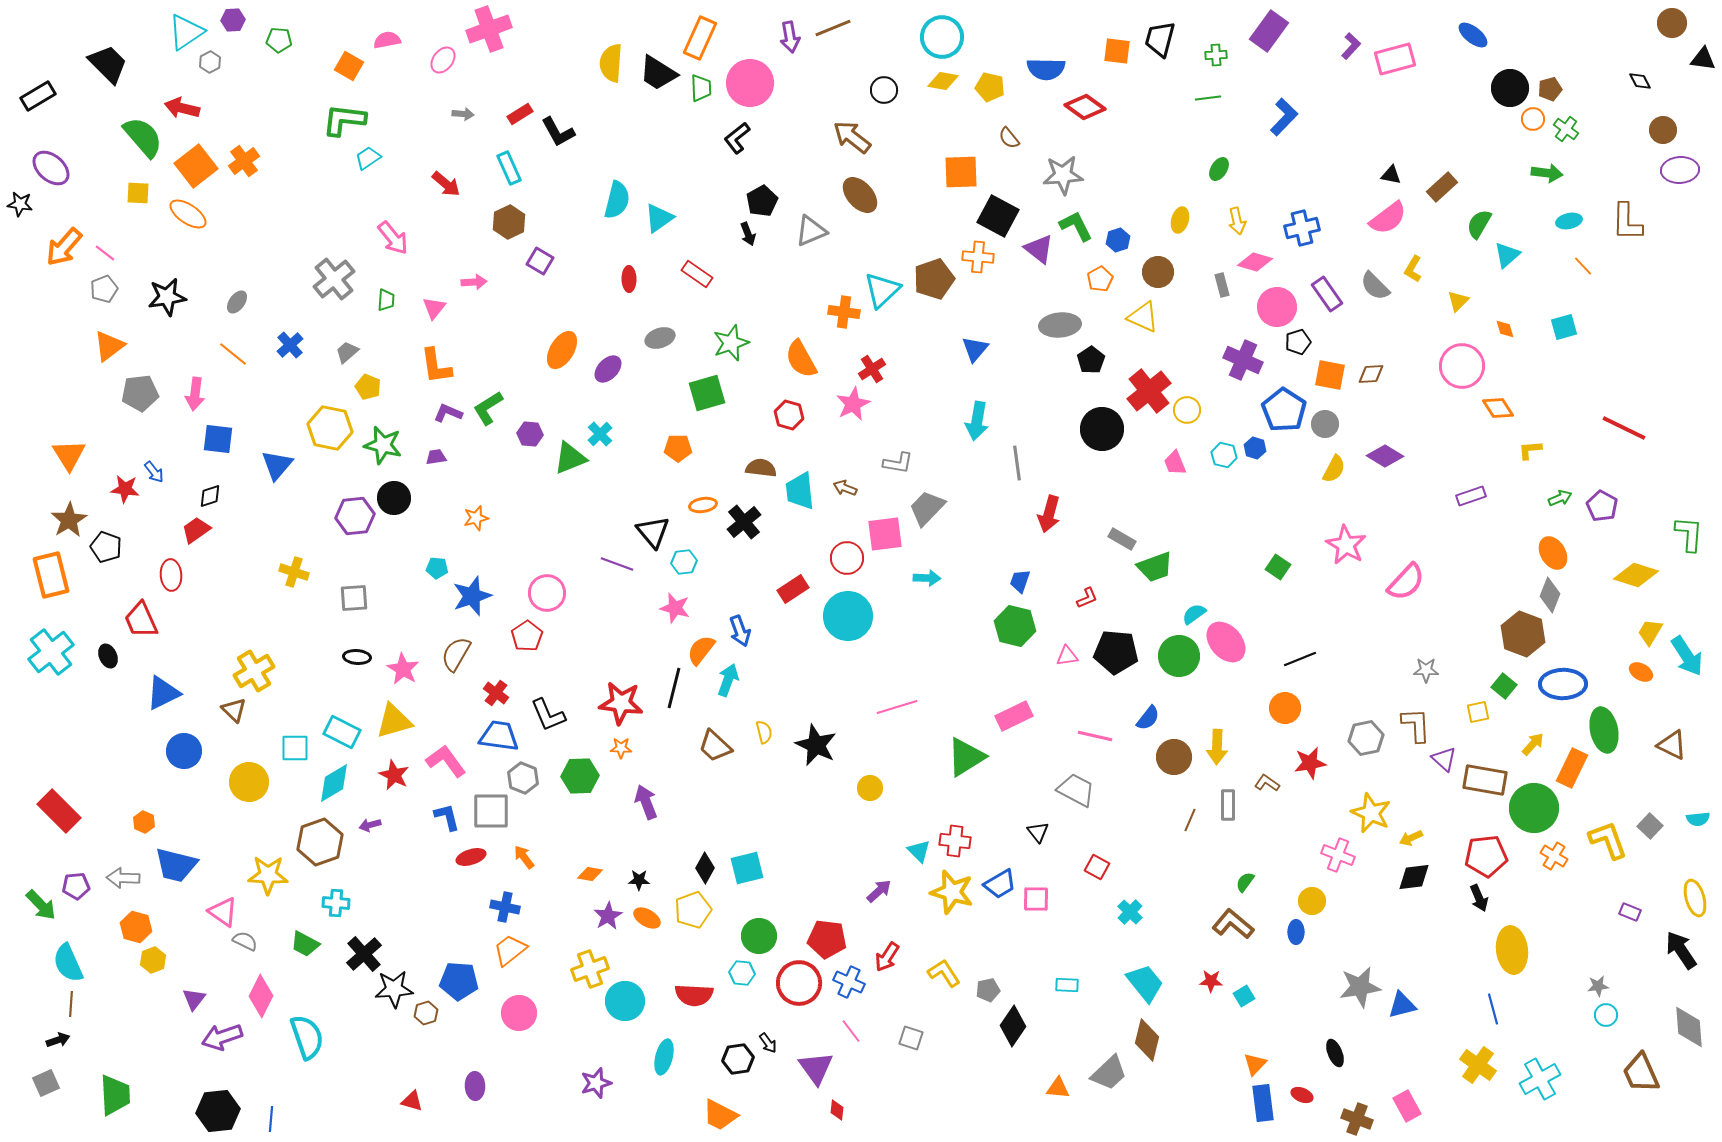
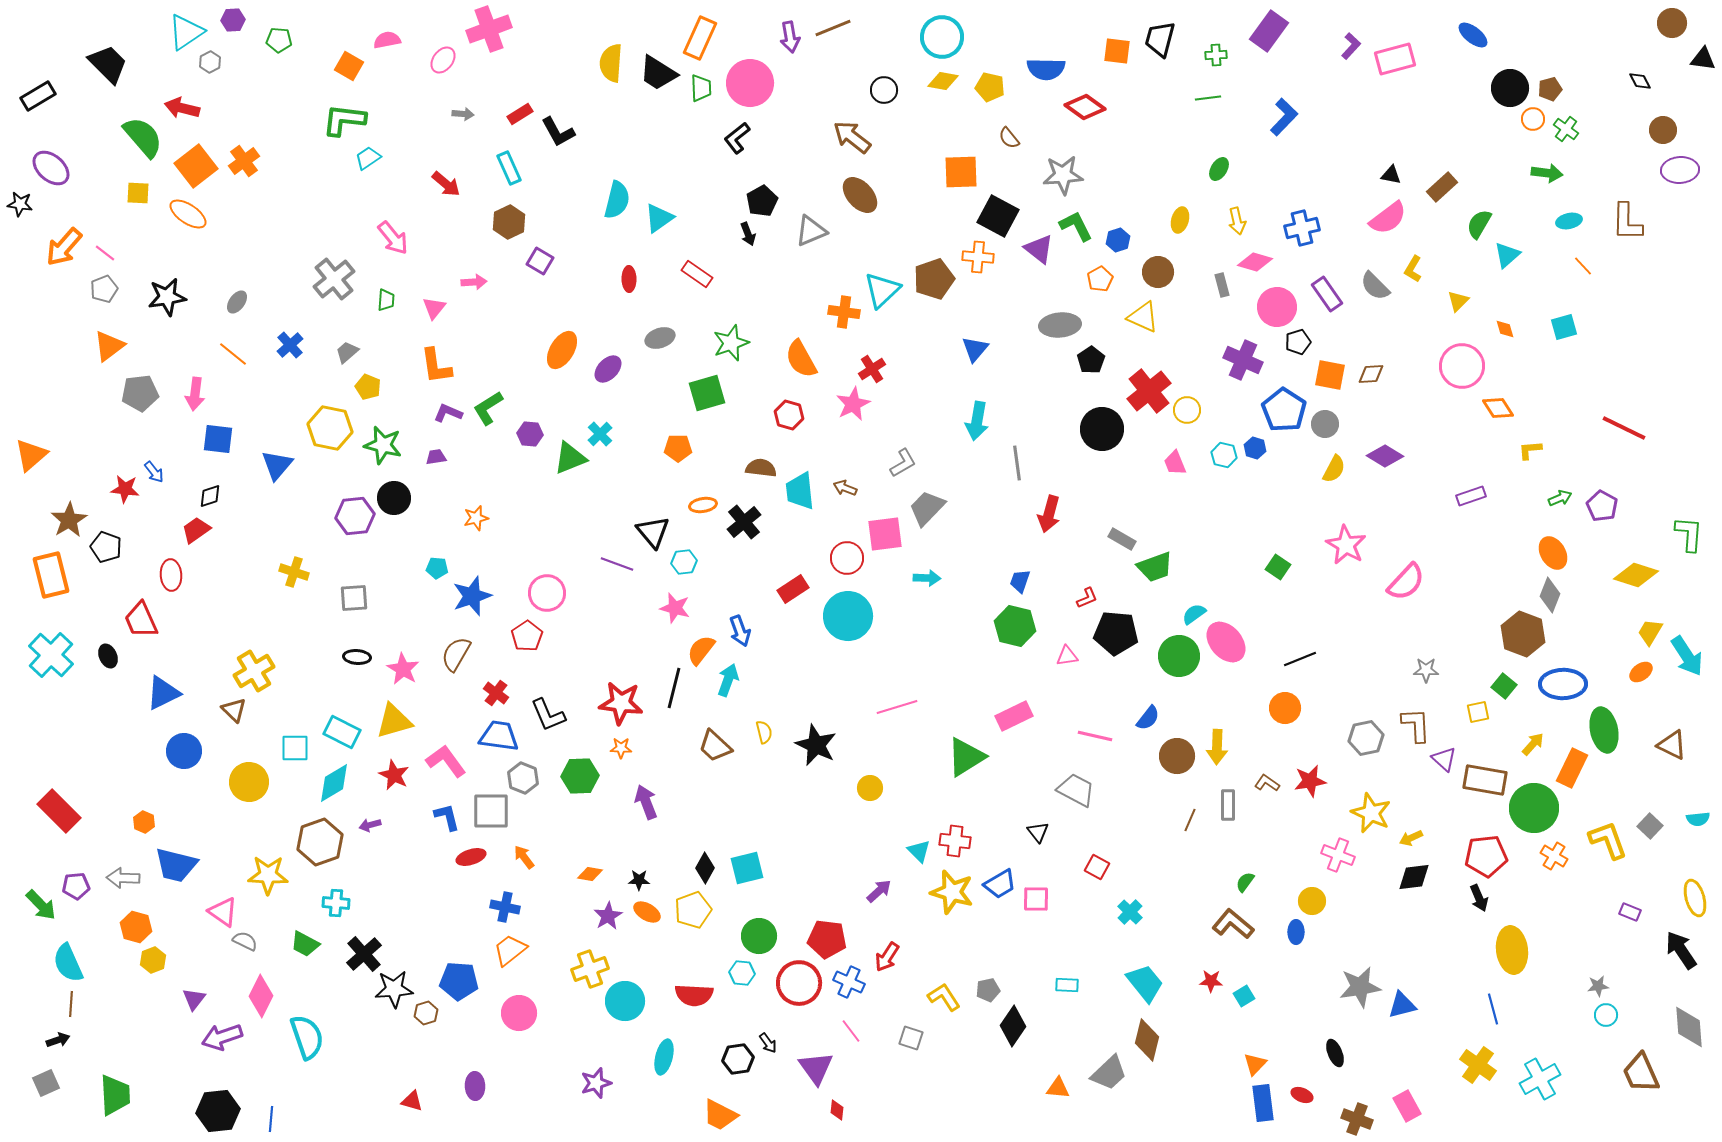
orange triangle at (69, 455): moved 38 px left; rotated 21 degrees clockwise
gray L-shape at (898, 463): moved 5 px right; rotated 40 degrees counterclockwise
cyan cross at (51, 652): moved 3 px down; rotated 9 degrees counterclockwise
black pentagon at (1116, 652): moved 19 px up
orange ellipse at (1641, 672): rotated 65 degrees counterclockwise
brown circle at (1174, 757): moved 3 px right, 1 px up
red star at (1310, 763): moved 18 px down
orange ellipse at (647, 918): moved 6 px up
yellow L-shape at (944, 973): moved 24 px down
